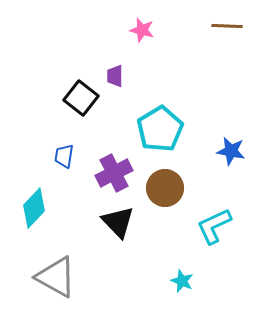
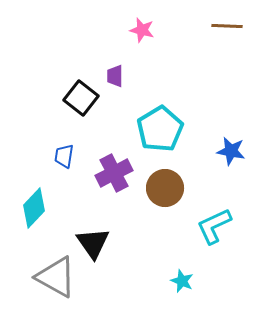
black triangle: moved 25 px left, 21 px down; rotated 9 degrees clockwise
